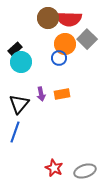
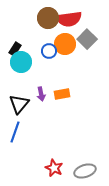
red semicircle: rotated 10 degrees counterclockwise
black rectangle: rotated 16 degrees counterclockwise
blue circle: moved 10 px left, 7 px up
